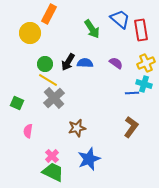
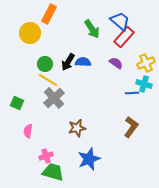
blue trapezoid: moved 2 px down
red rectangle: moved 17 px left, 7 px down; rotated 50 degrees clockwise
blue semicircle: moved 2 px left, 1 px up
pink cross: moved 6 px left; rotated 24 degrees clockwise
green trapezoid: rotated 10 degrees counterclockwise
